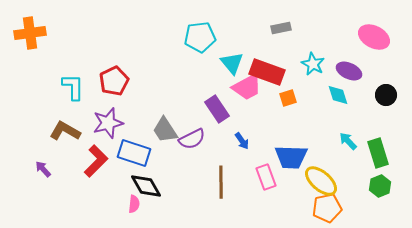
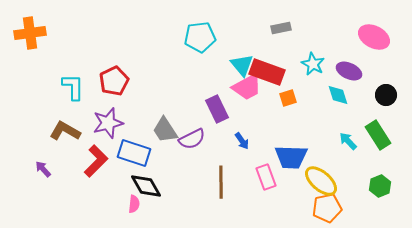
cyan triangle: moved 10 px right, 2 px down
purple rectangle: rotated 8 degrees clockwise
green rectangle: moved 18 px up; rotated 16 degrees counterclockwise
